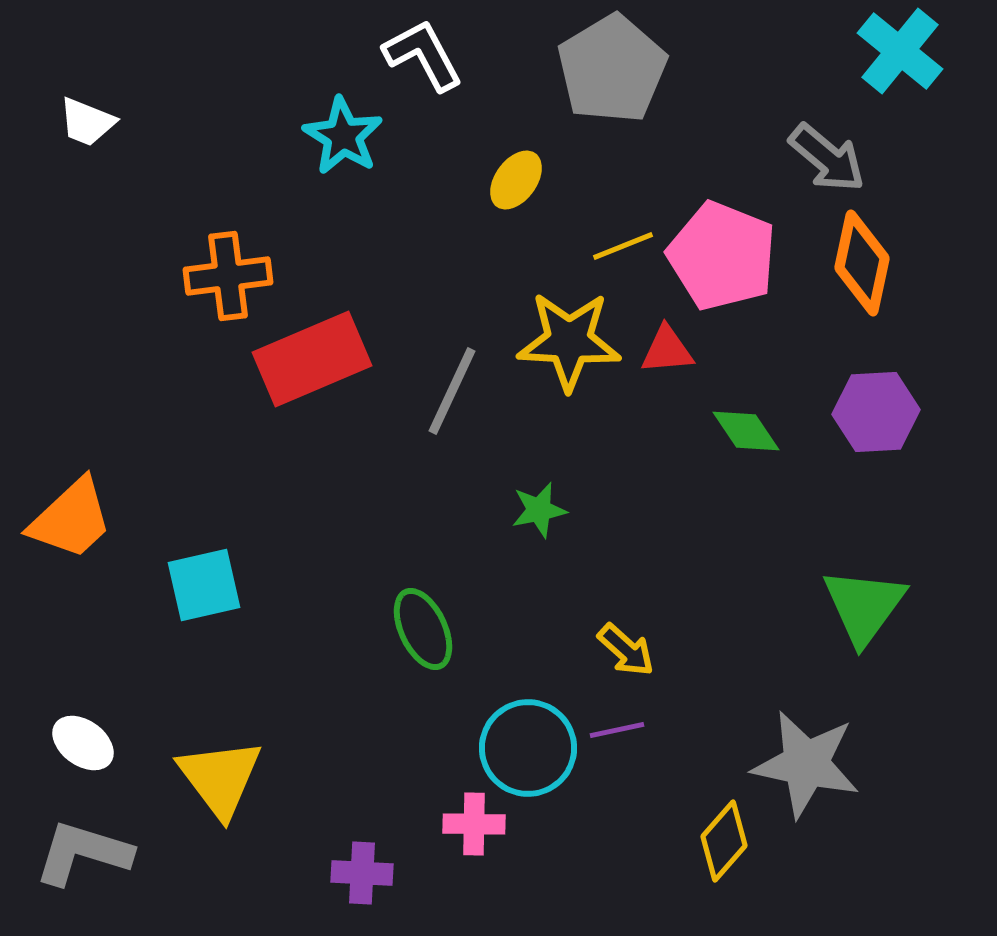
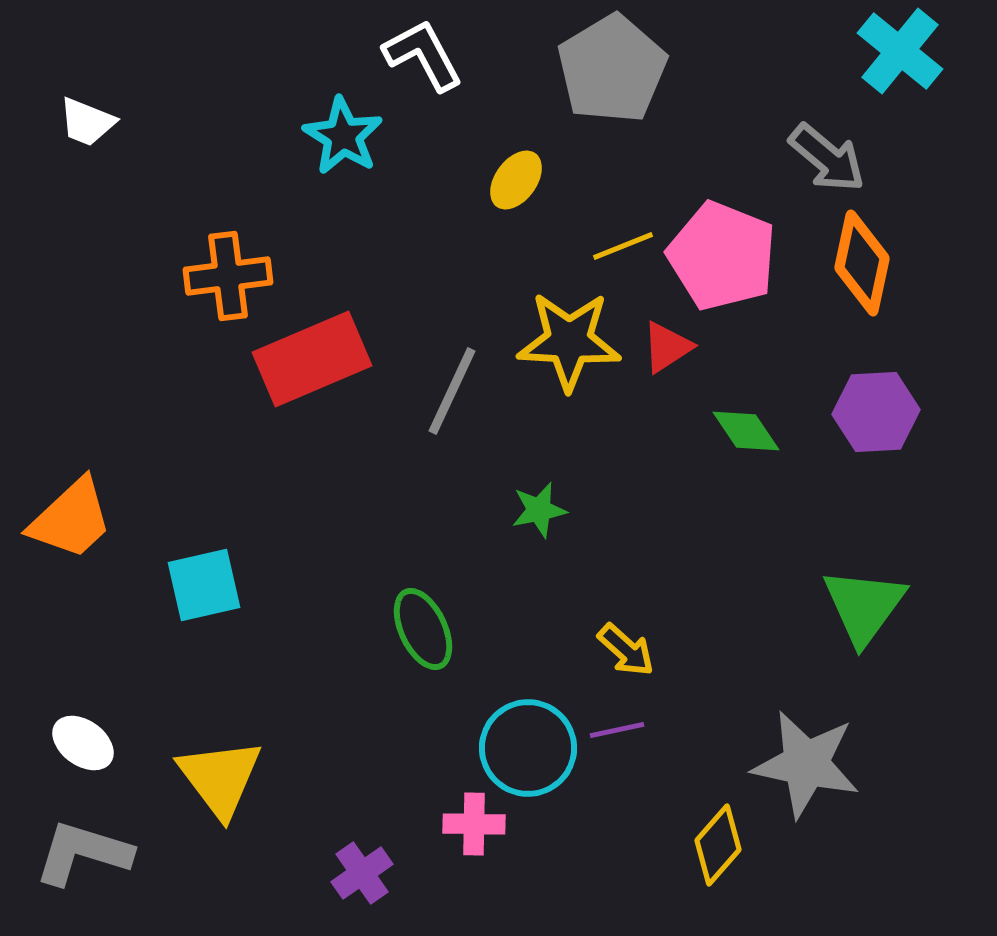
red triangle: moved 3 px up; rotated 28 degrees counterclockwise
yellow diamond: moved 6 px left, 4 px down
purple cross: rotated 38 degrees counterclockwise
